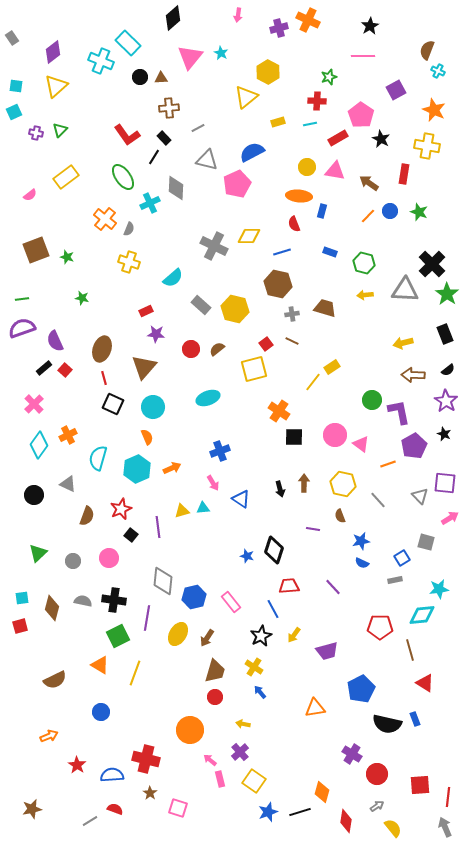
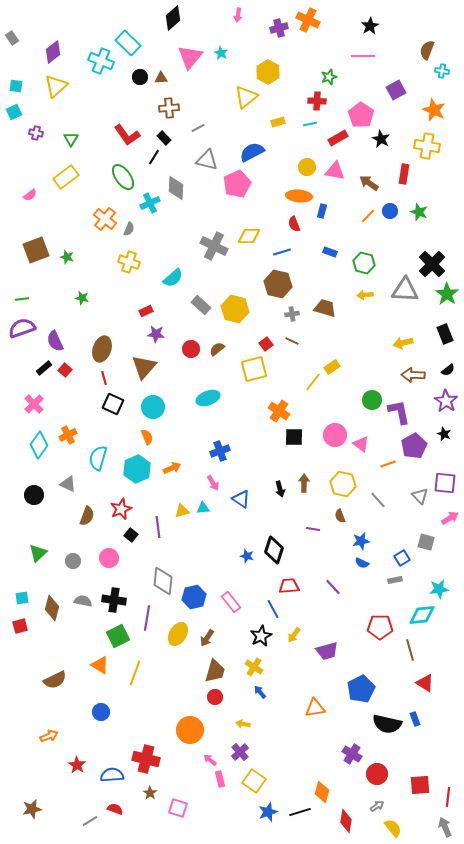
cyan cross at (438, 71): moved 4 px right; rotated 16 degrees counterclockwise
green triangle at (60, 130): moved 11 px right, 9 px down; rotated 14 degrees counterclockwise
